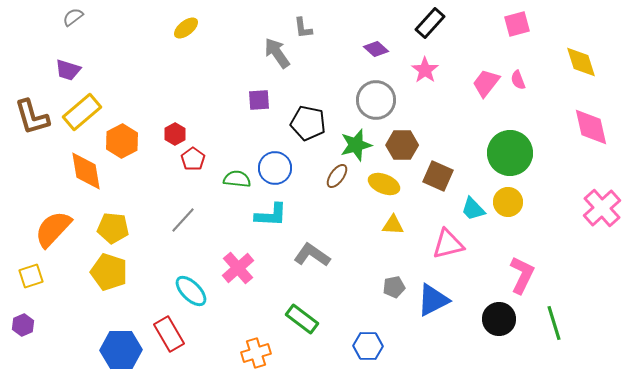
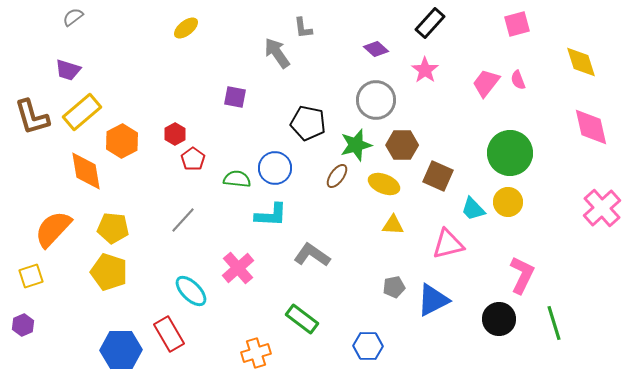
purple square at (259, 100): moved 24 px left, 3 px up; rotated 15 degrees clockwise
